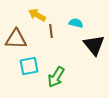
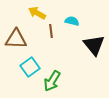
yellow arrow: moved 2 px up
cyan semicircle: moved 4 px left, 2 px up
cyan square: moved 1 px right, 1 px down; rotated 24 degrees counterclockwise
green arrow: moved 4 px left, 4 px down
